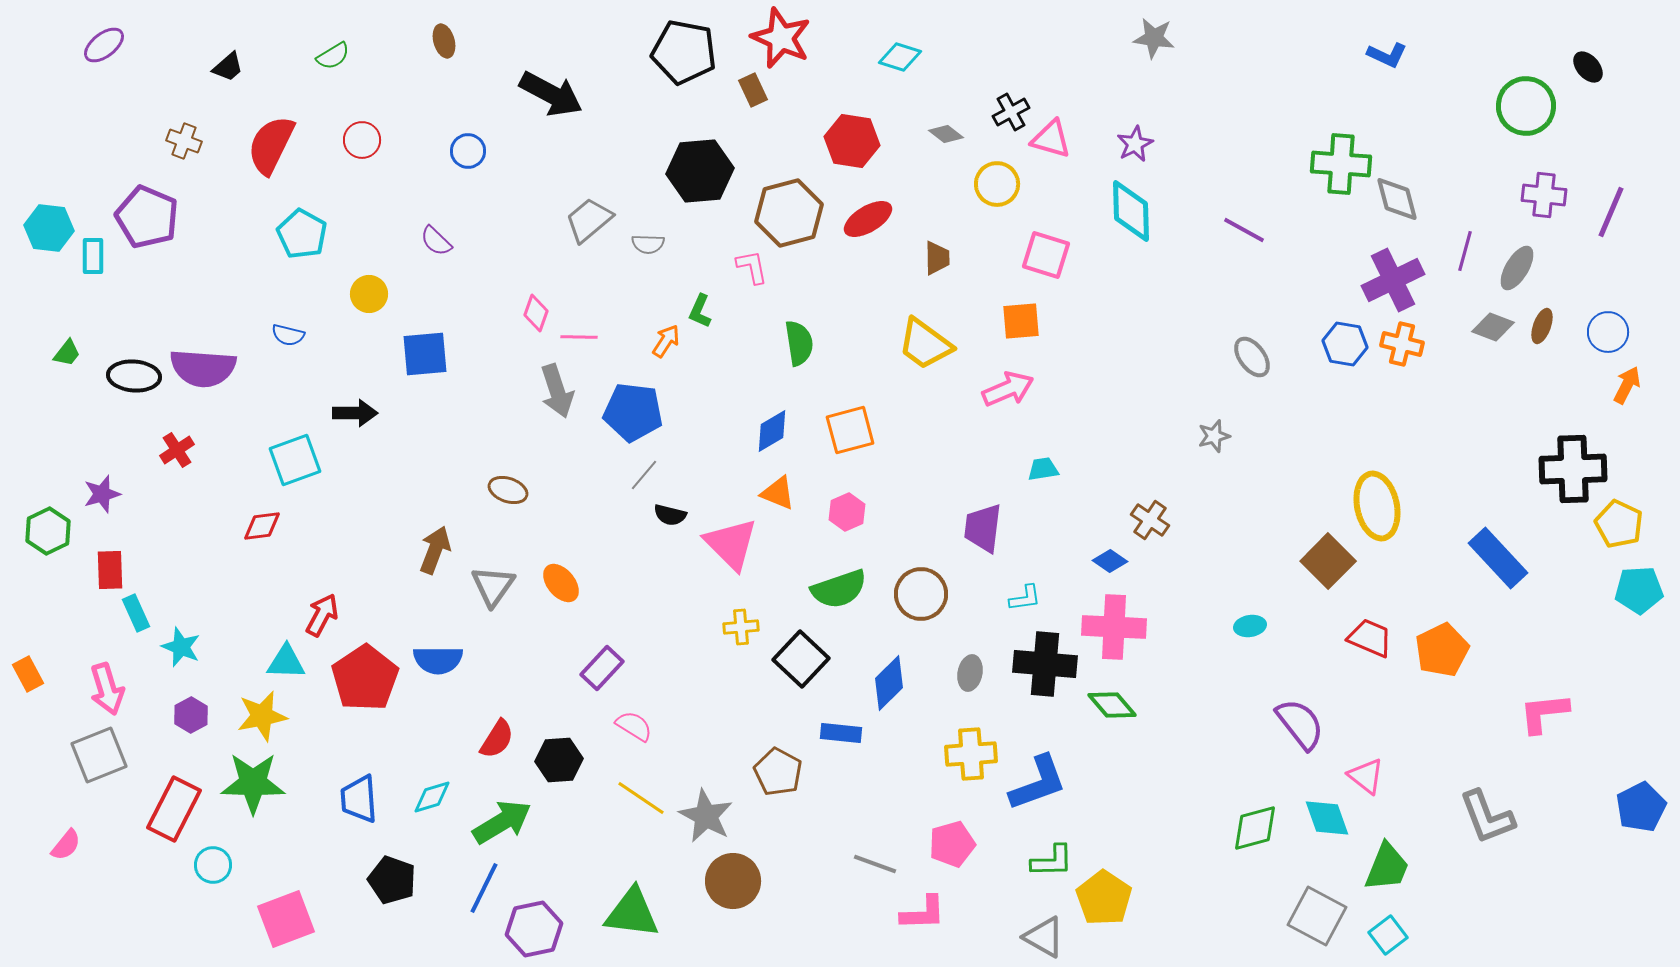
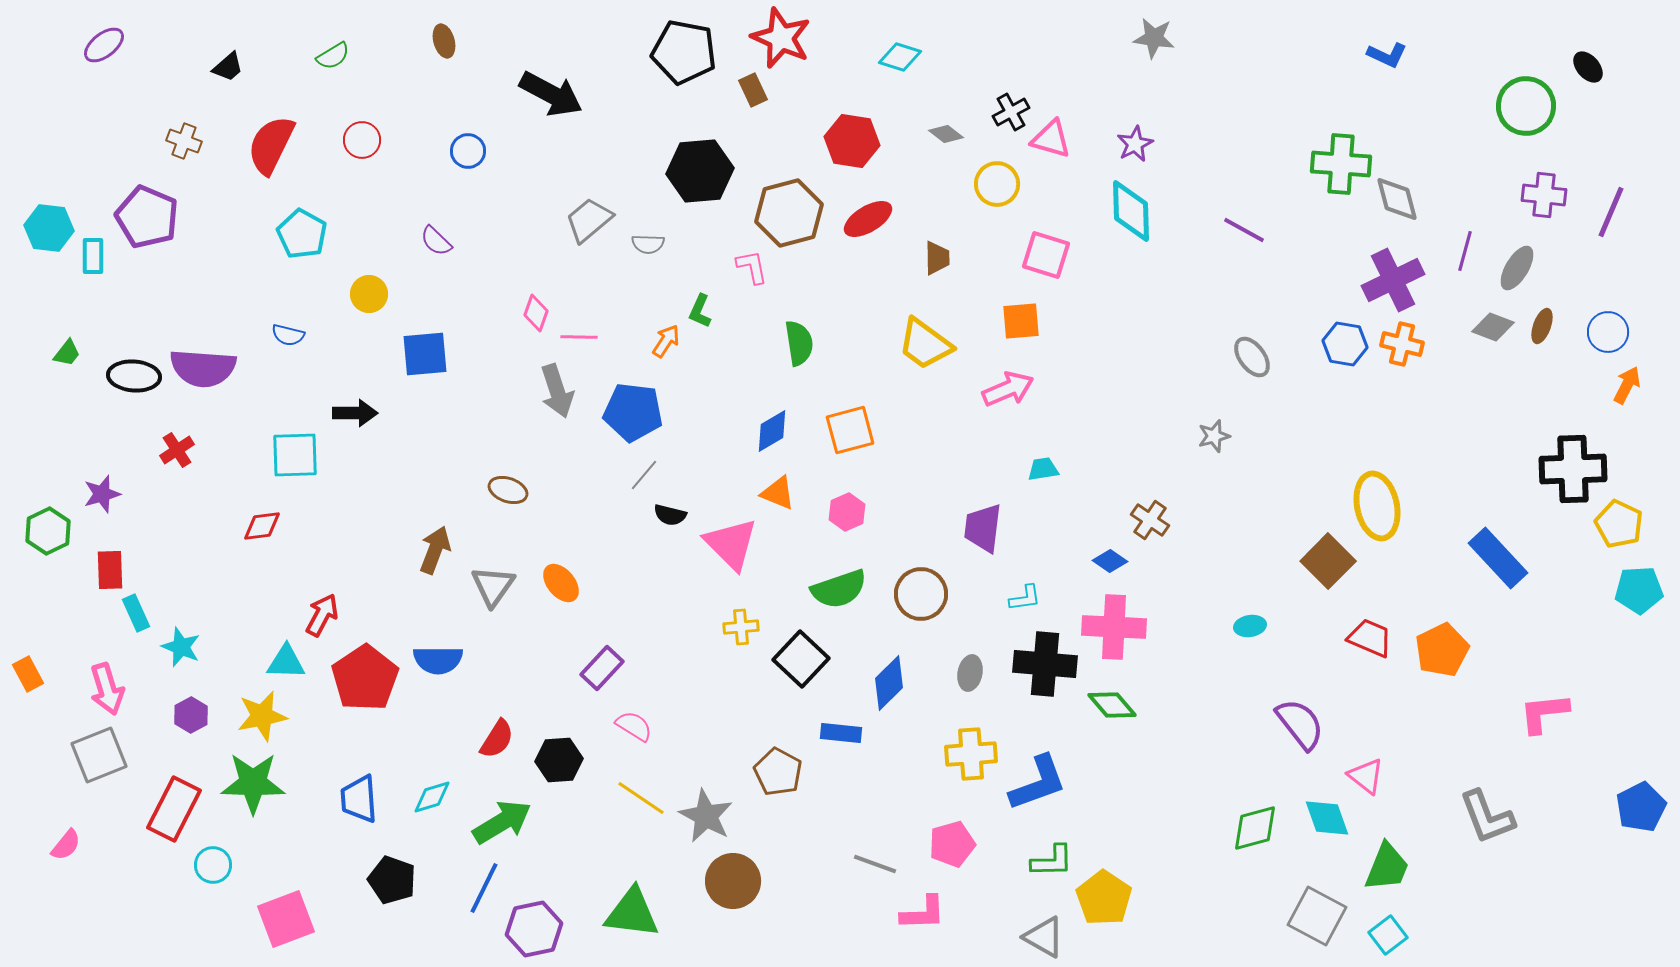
cyan square at (295, 460): moved 5 px up; rotated 18 degrees clockwise
